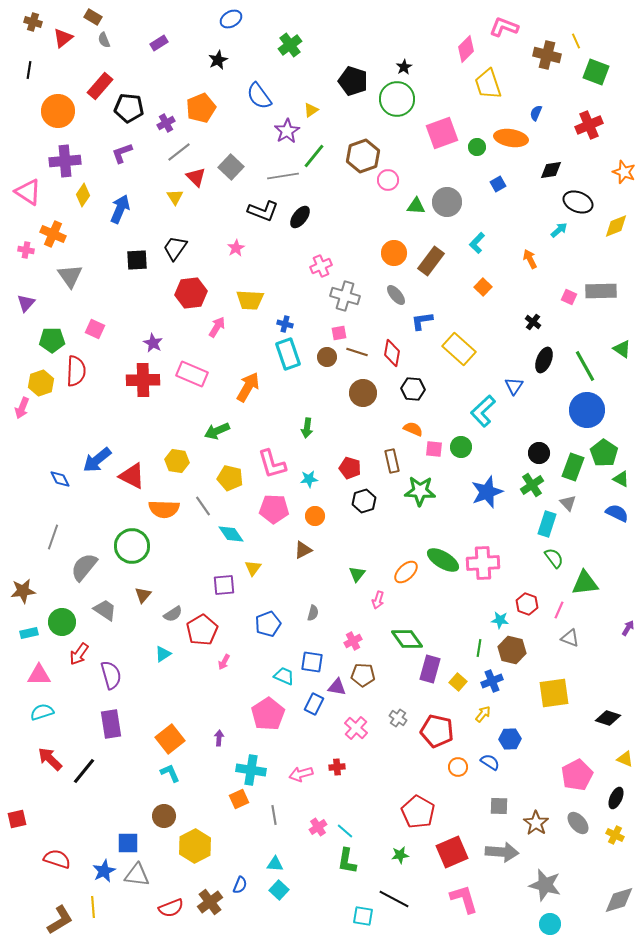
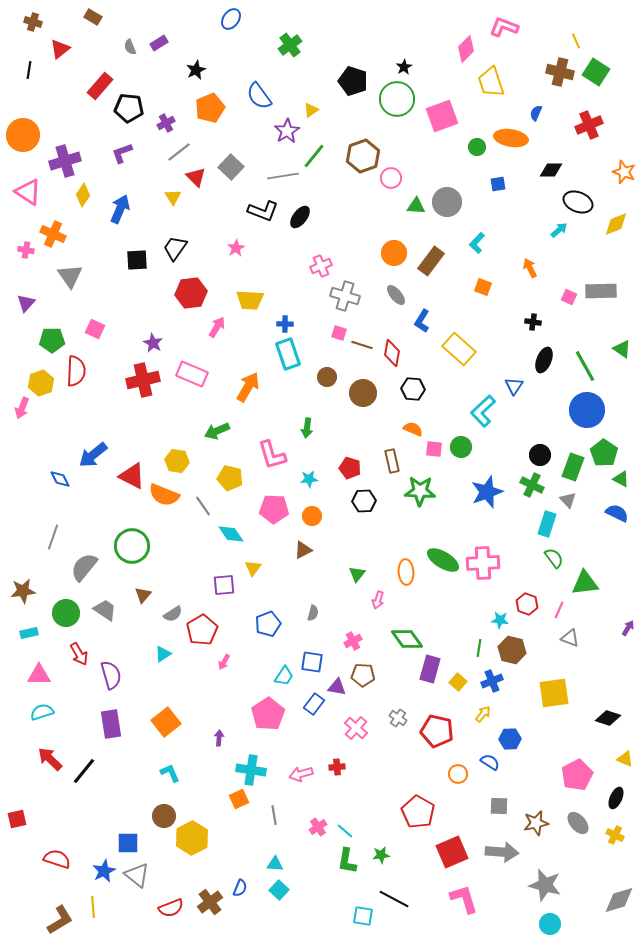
blue ellipse at (231, 19): rotated 25 degrees counterclockwise
red triangle at (63, 38): moved 3 px left, 11 px down
gray semicircle at (104, 40): moved 26 px right, 7 px down
brown cross at (547, 55): moved 13 px right, 17 px down
black star at (218, 60): moved 22 px left, 10 px down
green square at (596, 72): rotated 12 degrees clockwise
yellow trapezoid at (488, 84): moved 3 px right, 2 px up
orange pentagon at (201, 108): moved 9 px right
orange circle at (58, 111): moved 35 px left, 24 px down
pink square at (442, 133): moved 17 px up
purple cross at (65, 161): rotated 12 degrees counterclockwise
black diamond at (551, 170): rotated 10 degrees clockwise
pink circle at (388, 180): moved 3 px right, 2 px up
blue square at (498, 184): rotated 21 degrees clockwise
yellow triangle at (175, 197): moved 2 px left
yellow diamond at (616, 226): moved 2 px up
orange arrow at (530, 259): moved 9 px down
orange square at (483, 287): rotated 24 degrees counterclockwise
blue L-shape at (422, 321): rotated 50 degrees counterclockwise
black cross at (533, 322): rotated 28 degrees counterclockwise
blue cross at (285, 324): rotated 14 degrees counterclockwise
pink square at (339, 333): rotated 28 degrees clockwise
brown line at (357, 352): moved 5 px right, 7 px up
brown circle at (327, 357): moved 20 px down
red cross at (143, 380): rotated 12 degrees counterclockwise
black circle at (539, 453): moved 1 px right, 2 px down
blue arrow at (97, 460): moved 4 px left, 5 px up
pink L-shape at (272, 464): moved 9 px up
green cross at (532, 485): rotated 30 degrees counterclockwise
black hexagon at (364, 501): rotated 15 degrees clockwise
gray triangle at (568, 503): moved 3 px up
orange semicircle at (164, 509): moved 14 px up; rotated 20 degrees clockwise
orange circle at (315, 516): moved 3 px left
orange ellipse at (406, 572): rotated 50 degrees counterclockwise
green circle at (62, 622): moved 4 px right, 9 px up
red arrow at (79, 654): rotated 65 degrees counterclockwise
cyan trapezoid at (284, 676): rotated 100 degrees clockwise
blue rectangle at (314, 704): rotated 10 degrees clockwise
orange square at (170, 739): moved 4 px left, 17 px up
orange circle at (458, 767): moved 7 px down
brown star at (536, 823): rotated 25 degrees clockwise
yellow hexagon at (195, 846): moved 3 px left, 8 px up
green star at (400, 855): moved 19 px left
gray triangle at (137, 875): rotated 32 degrees clockwise
blue semicircle at (240, 885): moved 3 px down
